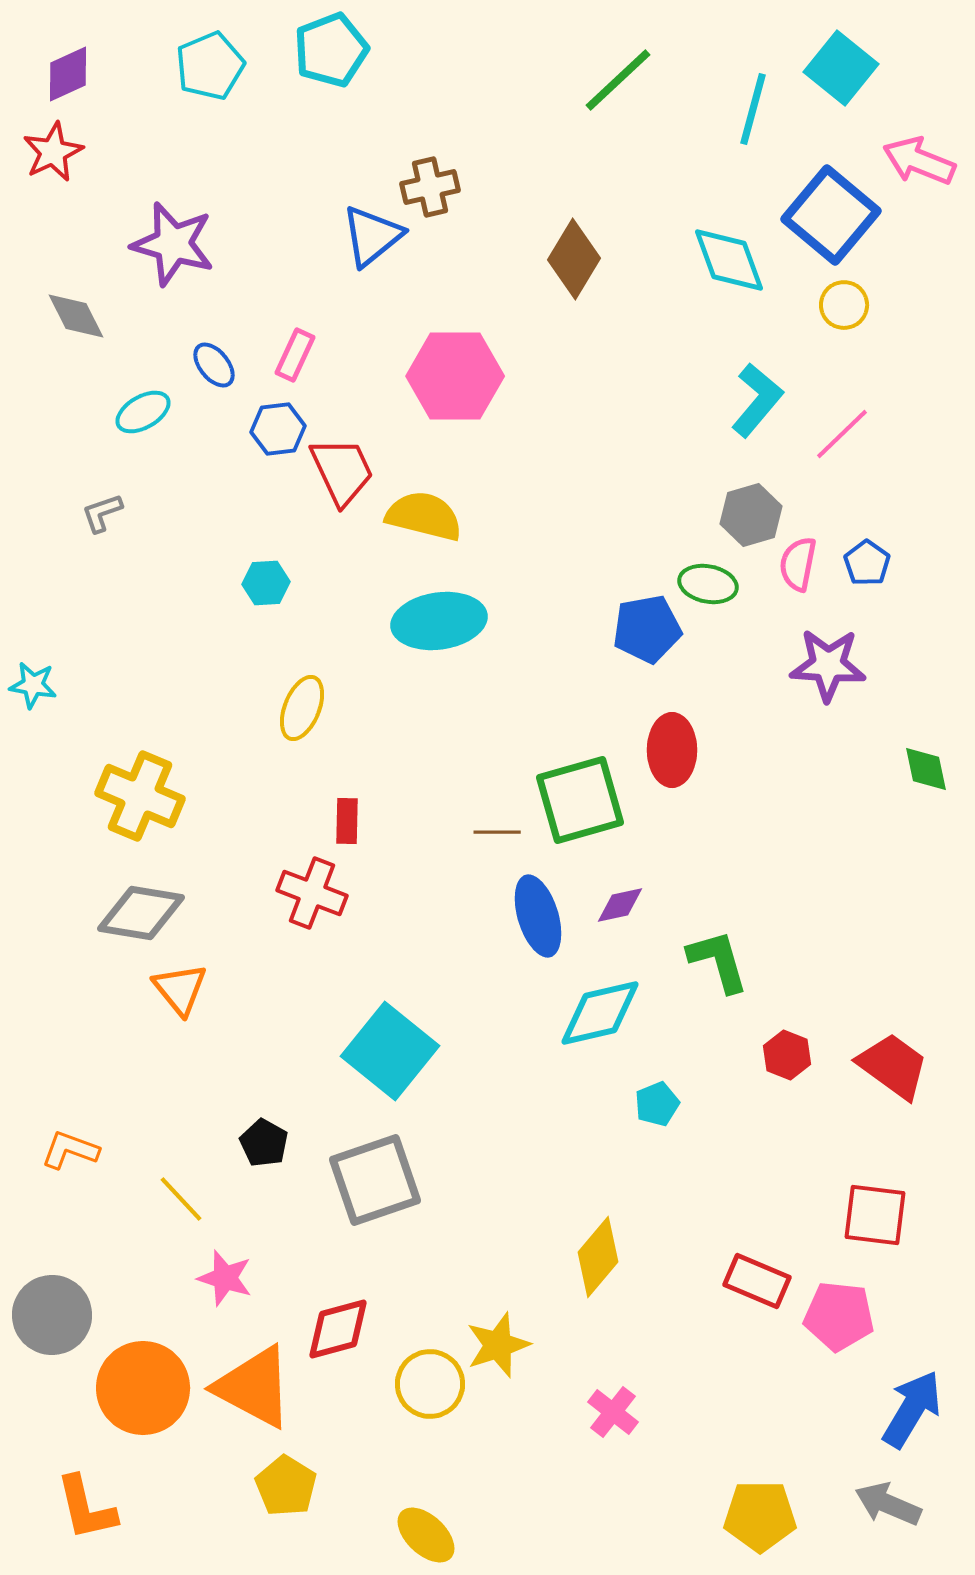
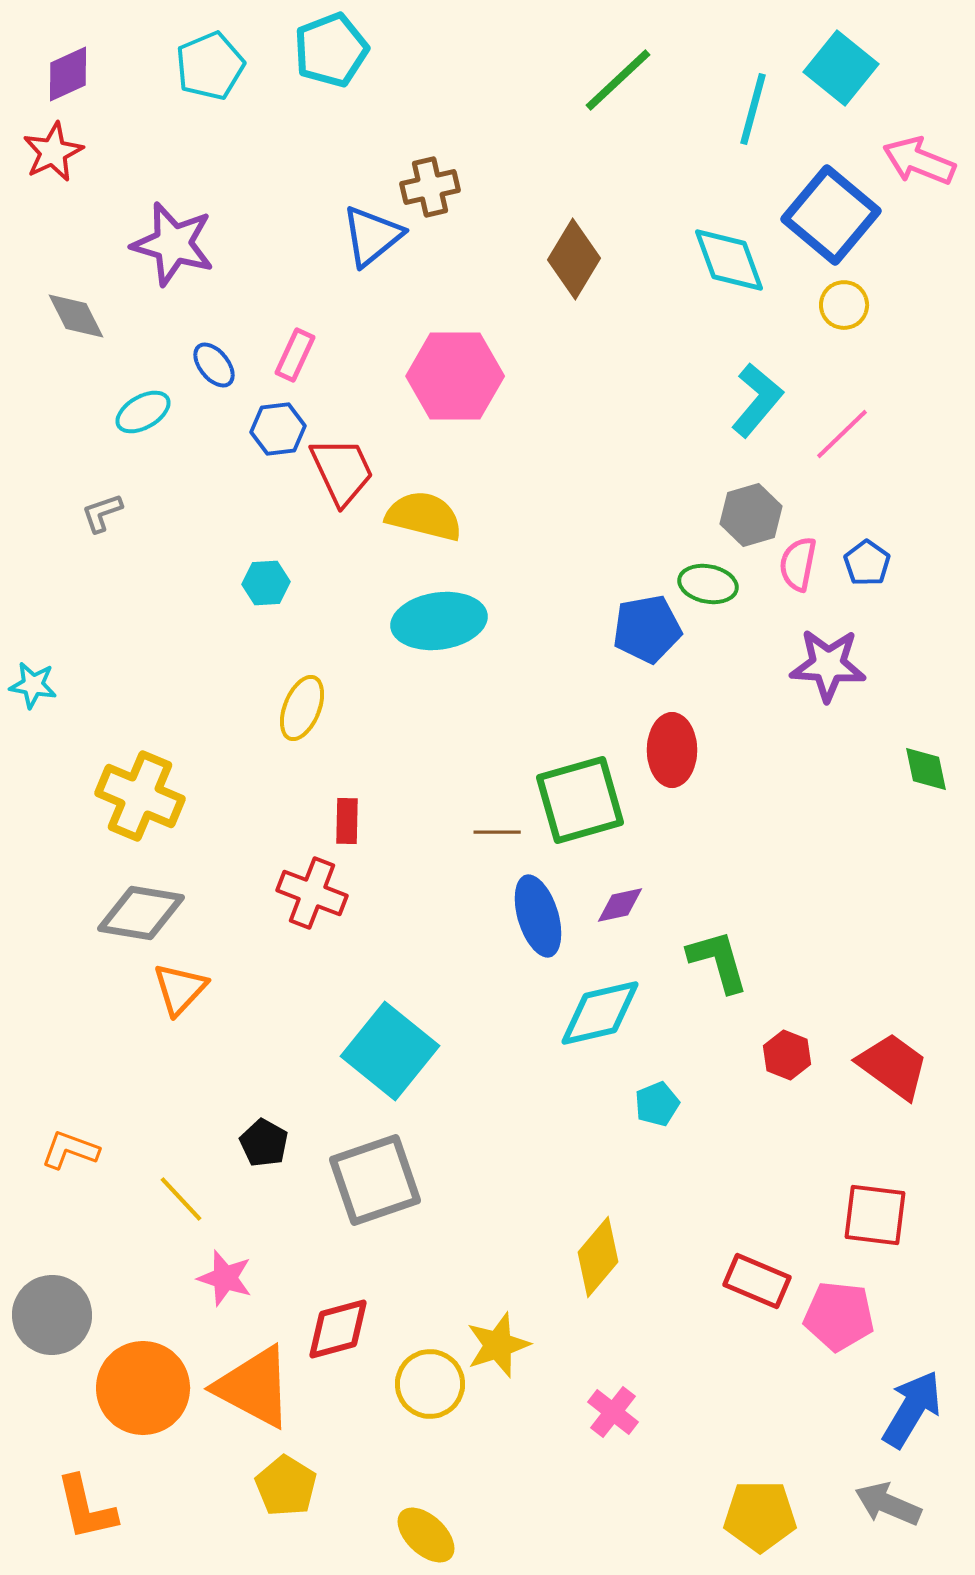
orange triangle at (180, 989): rotated 22 degrees clockwise
